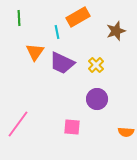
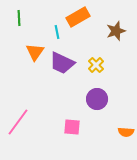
pink line: moved 2 px up
